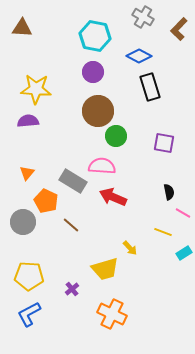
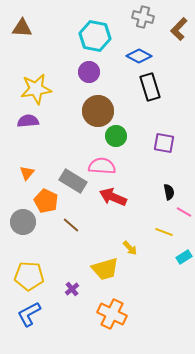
gray cross: rotated 15 degrees counterclockwise
purple circle: moved 4 px left
yellow star: rotated 12 degrees counterclockwise
pink line: moved 1 px right, 1 px up
yellow line: moved 1 px right
cyan rectangle: moved 4 px down
